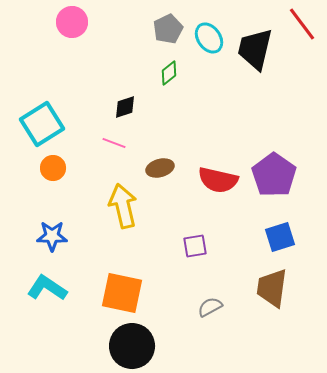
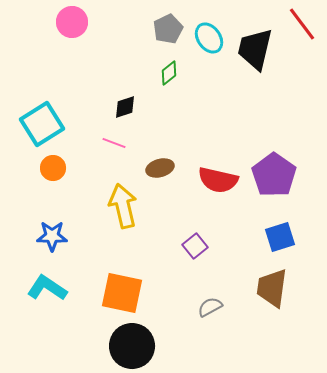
purple square: rotated 30 degrees counterclockwise
